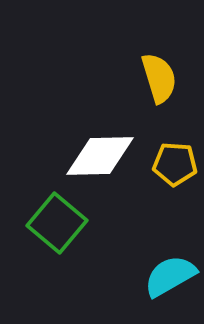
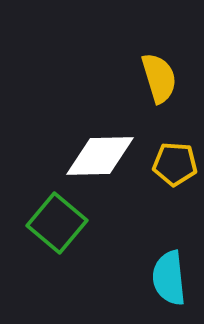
cyan semicircle: moved 1 px left, 2 px down; rotated 66 degrees counterclockwise
